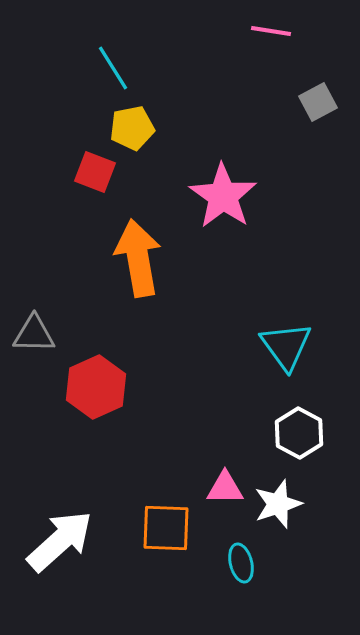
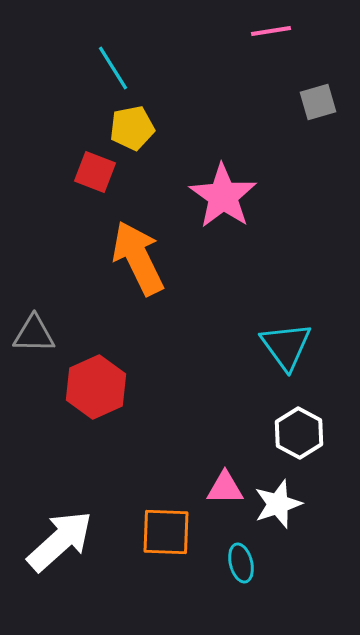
pink line: rotated 18 degrees counterclockwise
gray square: rotated 12 degrees clockwise
orange arrow: rotated 16 degrees counterclockwise
orange square: moved 4 px down
